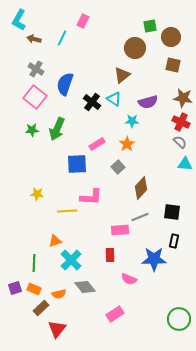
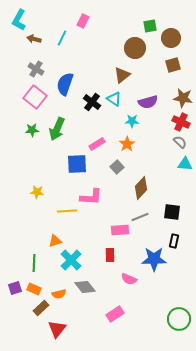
brown circle at (171, 37): moved 1 px down
brown square at (173, 65): rotated 28 degrees counterclockwise
gray square at (118, 167): moved 1 px left
yellow star at (37, 194): moved 2 px up
